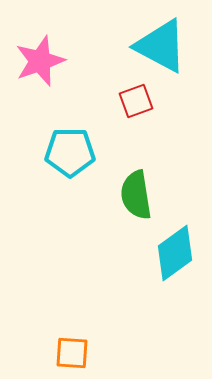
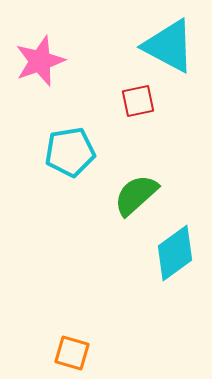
cyan triangle: moved 8 px right
red square: moved 2 px right; rotated 8 degrees clockwise
cyan pentagon: rotated 9 degrees counterclockwise
green semicircle: rotated 57 degrees clockwise
orange square: rotated 12 degrees clockwise
